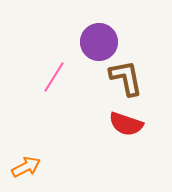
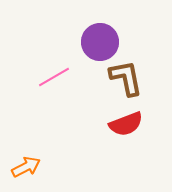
purple circle: moved 1 px right
pink line: rotated 28 degrees clockwise
red semicircle: rotated 40 degrees counterclockwise
